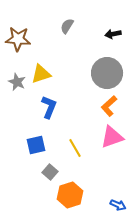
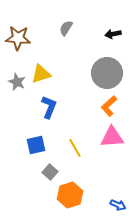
gray semicircle: moved 1 px left, 2 px down
brown star: moved 1 px up
pink triangle: rotated 15 degrees clockwise
